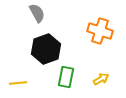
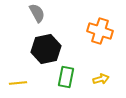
black hexagon: rotated 8 degrees clockwise
yellow arrow: rotated 14 degrees clockwise
